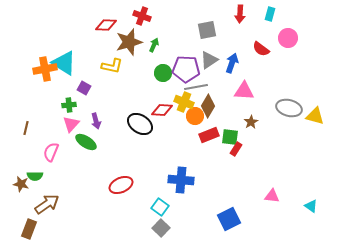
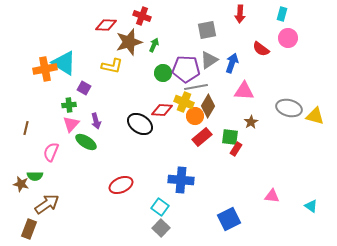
cyan rectangle at (270, 14): moved 12 px right
red rectangle at (209, 135): moved 7 px left, 2 px down; rotated 18 degrees counterclockwise
